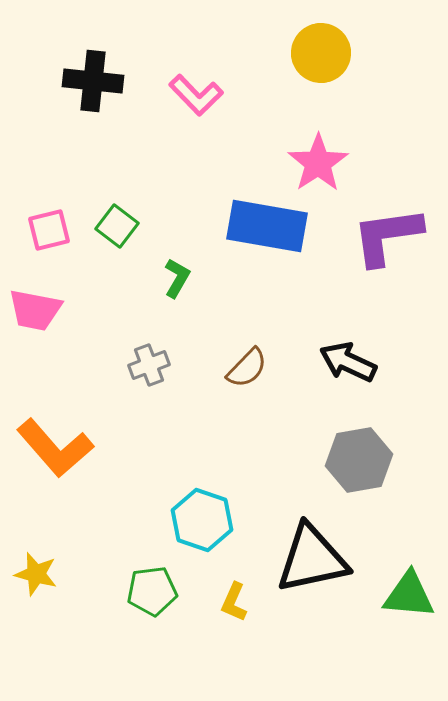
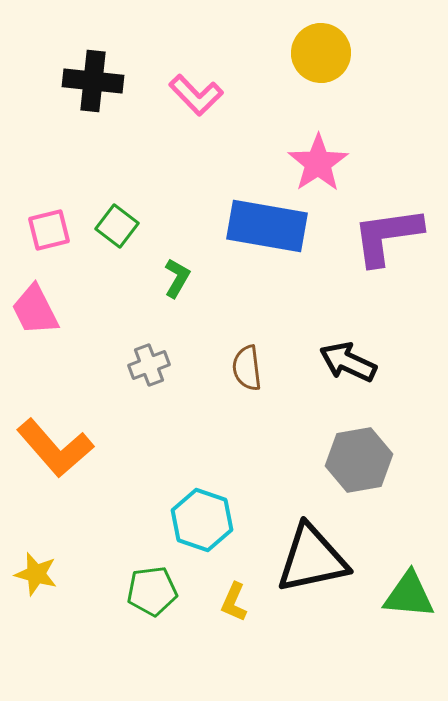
pink trapezoid: rotated 52 degrees clockwise
brown semicircle: rotated 129 degrees clockwise
